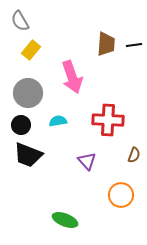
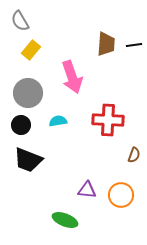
black trapezoid: moved 5 px down
purple triangle: moved 29 px down; rotated 42 degrees counterclockwise
